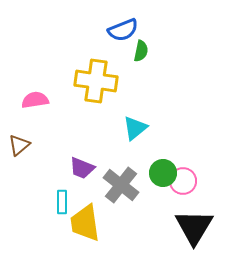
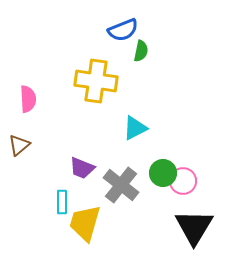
pink semicircle: moved 7 px left, 1 px up; rotated 96 degrees clockwise
cyan triangle: rotated 12 degrees clockwise
yellow trapezoid: rotated 24 degrees clockwise
